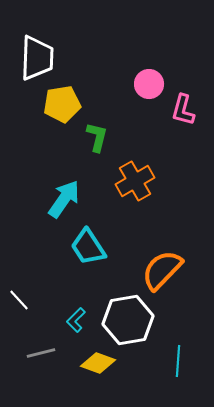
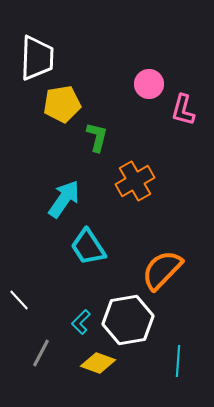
cyan L-shape: moved 5 px right, 2 px down
gray line: rotated 48 degrees counterclockwise
